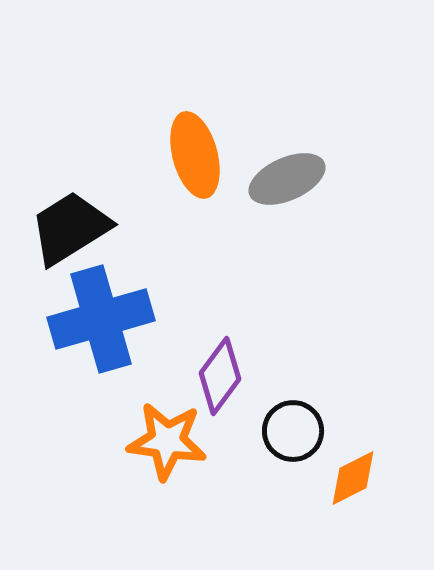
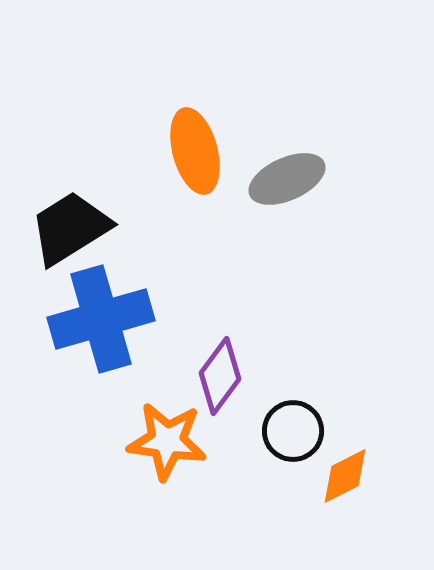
orange ellipse: moved 4 px up
orange diamond: moved 8 px left, 2 px up
